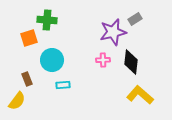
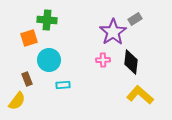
purple star: rotated 20 degrees counterclockwise
cyan circle: moved 3 px left
